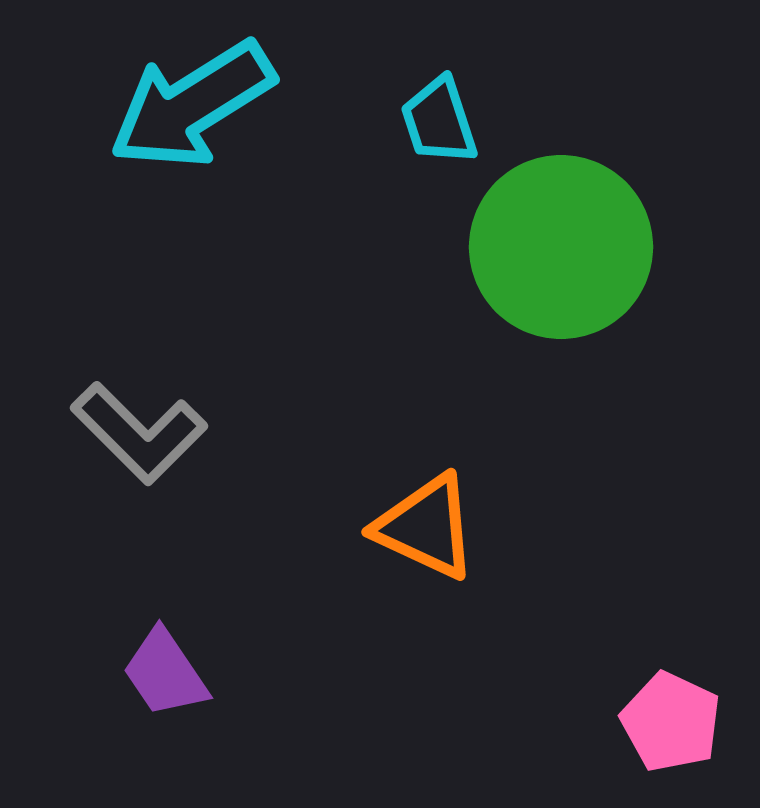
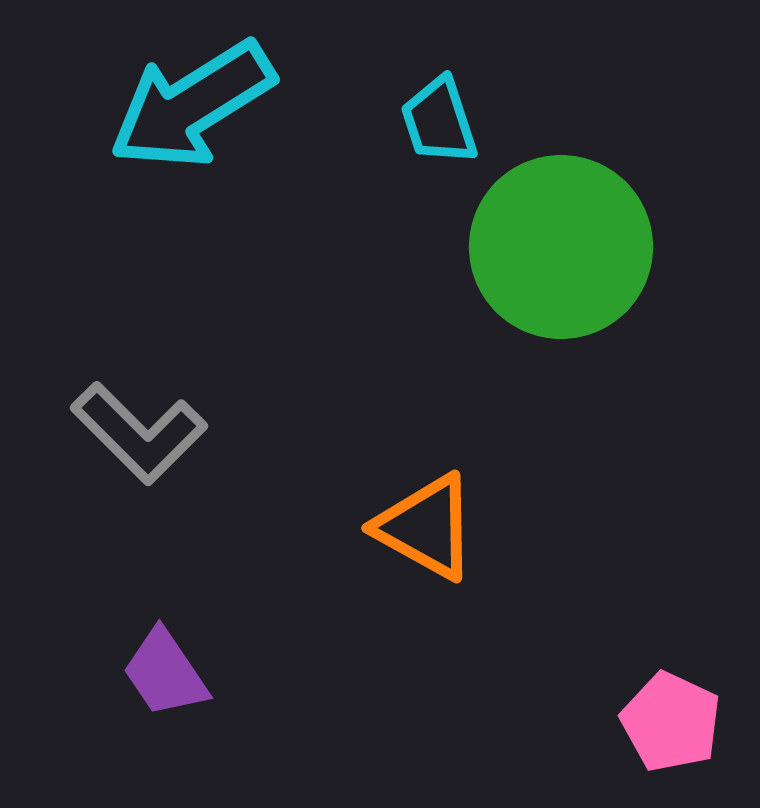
orange triangle: rotated 4 degrees clockwise
